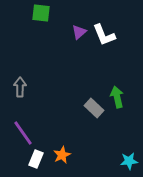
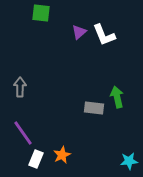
gray rectangle: rotated 36 degrees counterclockwise
